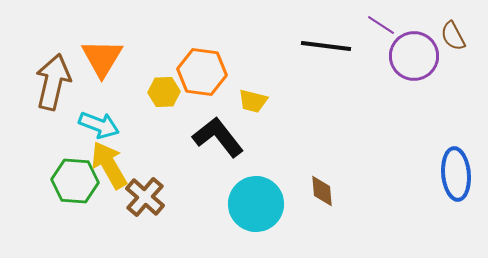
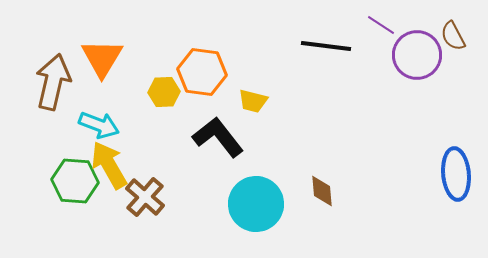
purple circle: moved 3 px right, 1 px up
